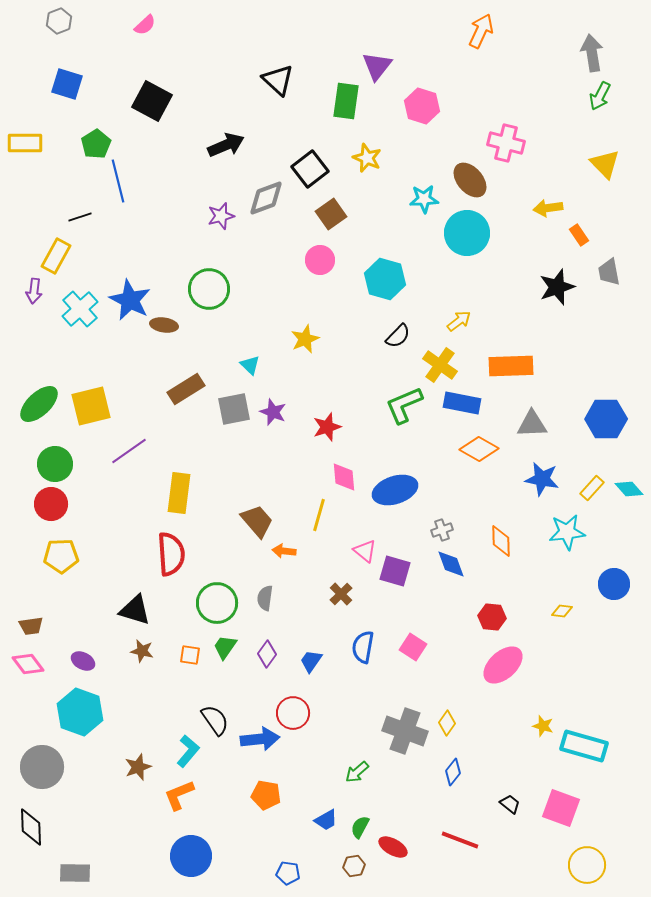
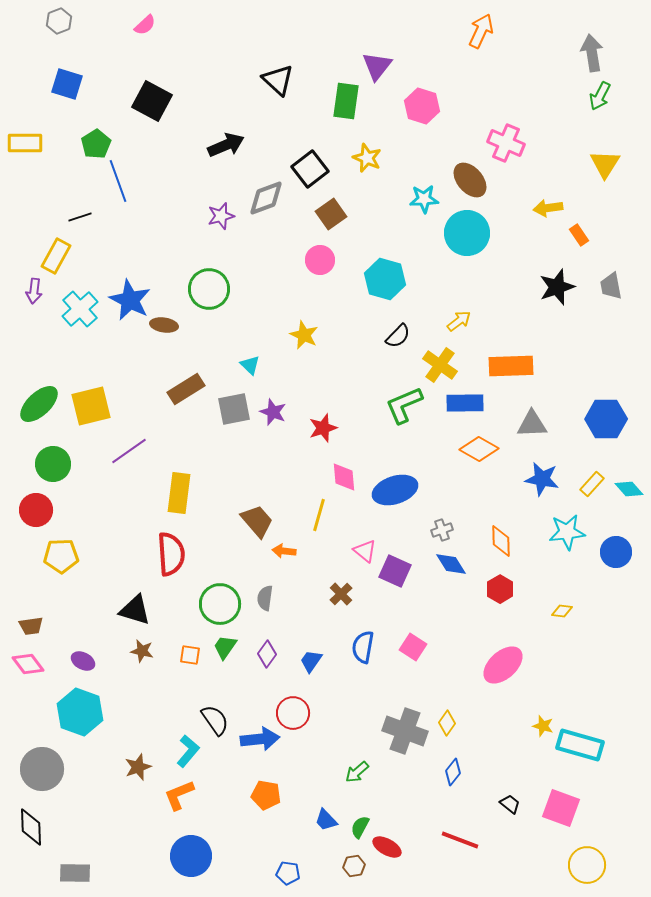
pink cross at (506, 143): rotated 9 degrees clockwise
yellow triangle at (605, 164): rotated 16 degrees clockwise
blue line at (118, 181): rotated 6 degrees counterclockwise
gray trapezoid at (609, 272): moved 2 px right, 14 px down
yellow star at (305, 339): moved 1 px left, 4 px up; rotated 24 degrees counterclockwise
blue rectangle at (462, 403): moved 3 px right; rotated 12 degrees counterclockwise
red star at (327, 427): moved 4 px left, 1 px down
green circle at (55, 464): moved 2 px left
yellow rectangle at (592, 488): moved 4 px up
red circle at (51, 504): moved 15 px left, 6 px down
blue diamond at (451, 564): rotated 12 degrees counterclockwise
purple square at (395, 571): rotated 8 degrees clockwise
blue circle at (614, 584): moved 2 px right, 32 px up
green circle at (217, 603): moved 3 px right, 1 px down
red hexagon at (492, 617): moved 8 px right, 28 px up; rotated 24 degrees clockwise
cyan rectangle at (584, 746): moved 4 px left, 1 px up
gray circle at (42, 767): moved 2 px down
blue trapezoid at (326, 820): rotated 75 degrees clockwise
red ellipse at (393, 847): moved 6 px left
